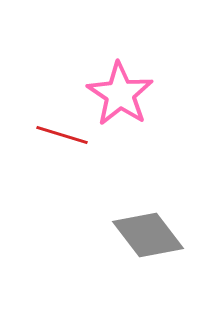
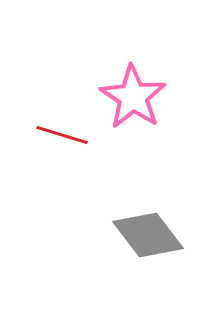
pink star: moved 13 px right, 3 px down
